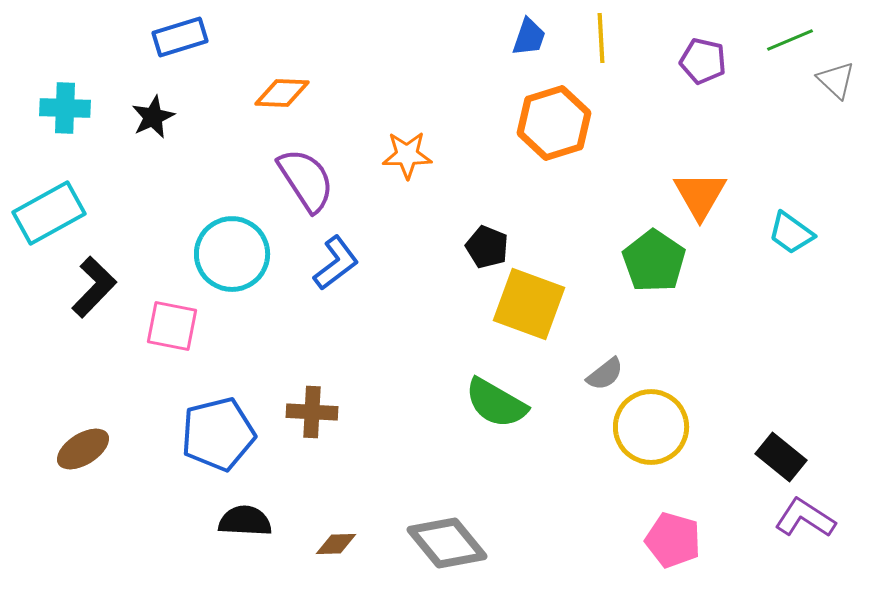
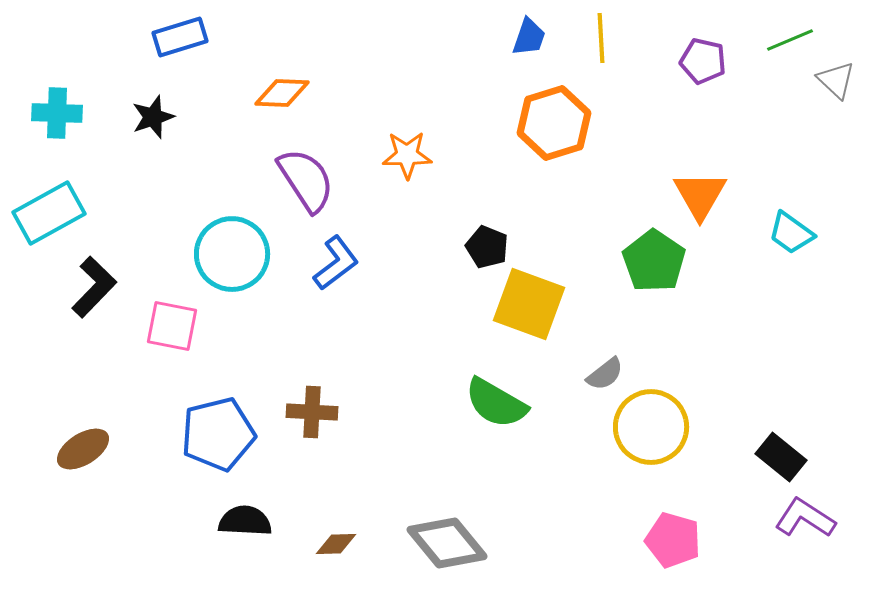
cyan cross: moved 8 px left, 5 px down
black star: rotated 6 degrees clockwise
